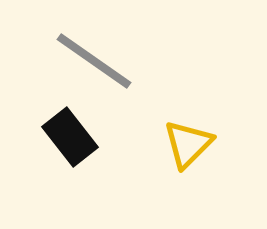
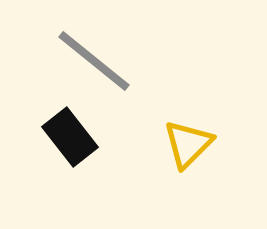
gray line: rotated 4 degrees clockwise
